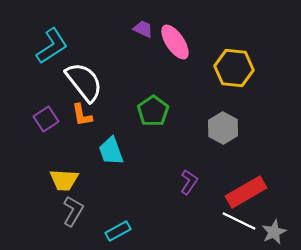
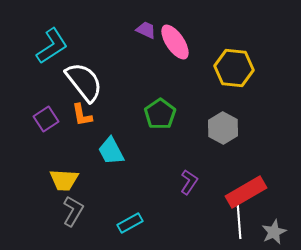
purple trapezoid: moved 3 px right, 1 px down
green pentagon: moved 7 px right, 3 px down
cyan trapezoid: rotated 8 degrees counterclockwise
white line: rotated 60 degrees clockwise
cyan rectangle: moved 12 px right, 8 px up
